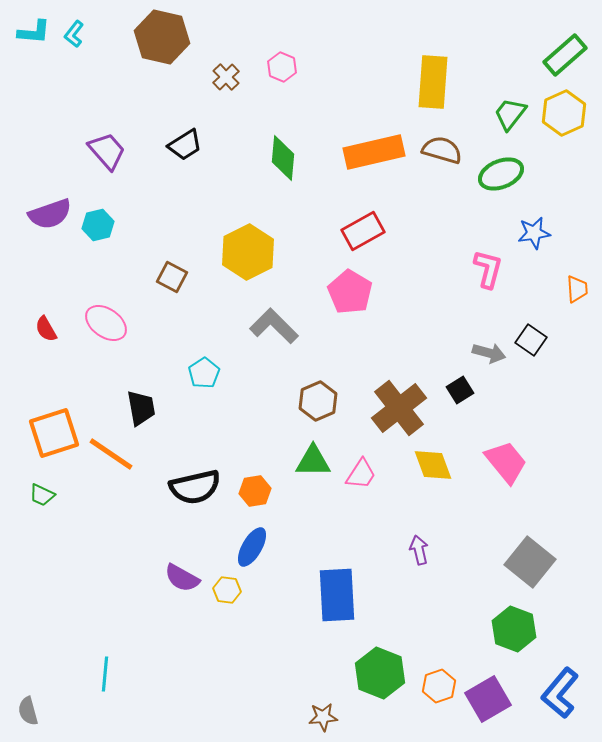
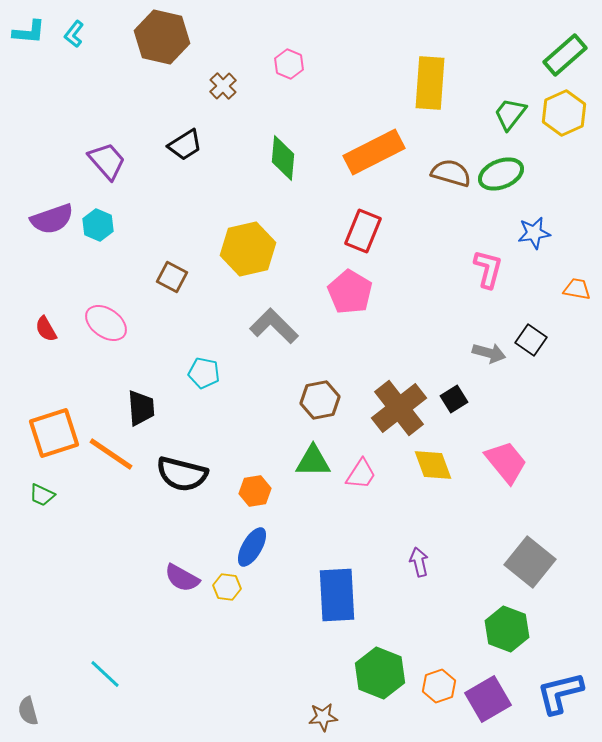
cyan L-shape at (34, 32): moved 5 px left
pink hexagon at (282, 67): moved 7 px right, 3 px up
brown cross at (226, 77): moved 3 px left, 9 px down
yellow rectangle at (433, 82): moved 3 px left, 1 px down
brown semicircle at (442, 150): moved 9 px right, 23 px down
purple trapezoid at (107, 151): moved 10 px down
orange rectangle at (374, 152): rotated 14 degrees counterclockwise
purple semicircle at (50, 214): moved 2 px right, 5 px down
cyan hexagon at (98, 225): rotated 24 degrees counterclockwise
red rectangle at (363, 231): rotated 39 degrees counterclockwise
yellow hexagon at (248, 252): moved 3 px up; rotated 14 degrees clockwise
orange trapezoid at (577, 289): rotated 76 degrees counterclockwise
cyan pentagon at (204, 373): rotated 28 degrees counterclockwise
black square at (460, 390): moved 6 px left, 9 px down
brown hexagon at (318, 401): moved 2 px right, 1 px up; rotated 12 degrees clockwise
black trapezoid at (141, 408): rotated 6 degrees clockwise
black semicircle at (195, 487): moved 13 px left, 13 px up; rotated 27 degrees clockwise
purple arrow at (419, 550): moved 12 px down
yellow hexagon at (227, 590): moved 3 px up
green hexagon at (514, 629): moved 7 px left
cyan line at (105, 674): rotated 52 degrees counterclockwise
blue L-shape at (560, 693): rotated 36 degrees clockwise
